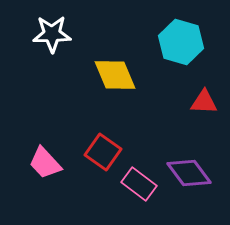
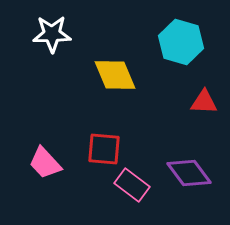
red square: moved 1 px right, 3 px up; rotated 30 degrees counterclockwise
pink rectangle: moved 7 px left, 1 px down
